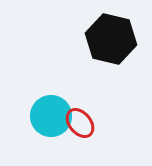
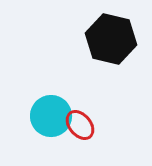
red ellipse: moved 2 px down
